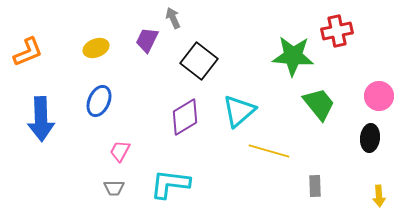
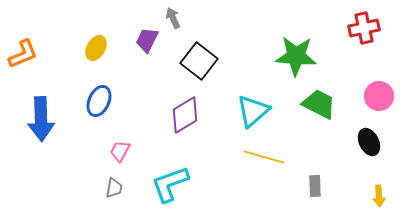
red cross: moved 27 px right, 3 px up
yellow ellipse: rotated 40 degrees counterclockwise
orange L-shape: moved 5 px left, 2 px down
green star: moved 3 px right
green trapezoid: rotated 24 degrees counterclockwise
cyan triangle: moved 14 px right
purple diamond: moved 2 px up
black ellipse: moved 1 px left, 4 px down; rotated 32 degrees counterclockwise
yellow line: moved 5 px left, 6 px down
cyan L-shape: rotated 27 degrees counterclockwise
gray trapezoid: rotated 80 degrees counterclockwise
